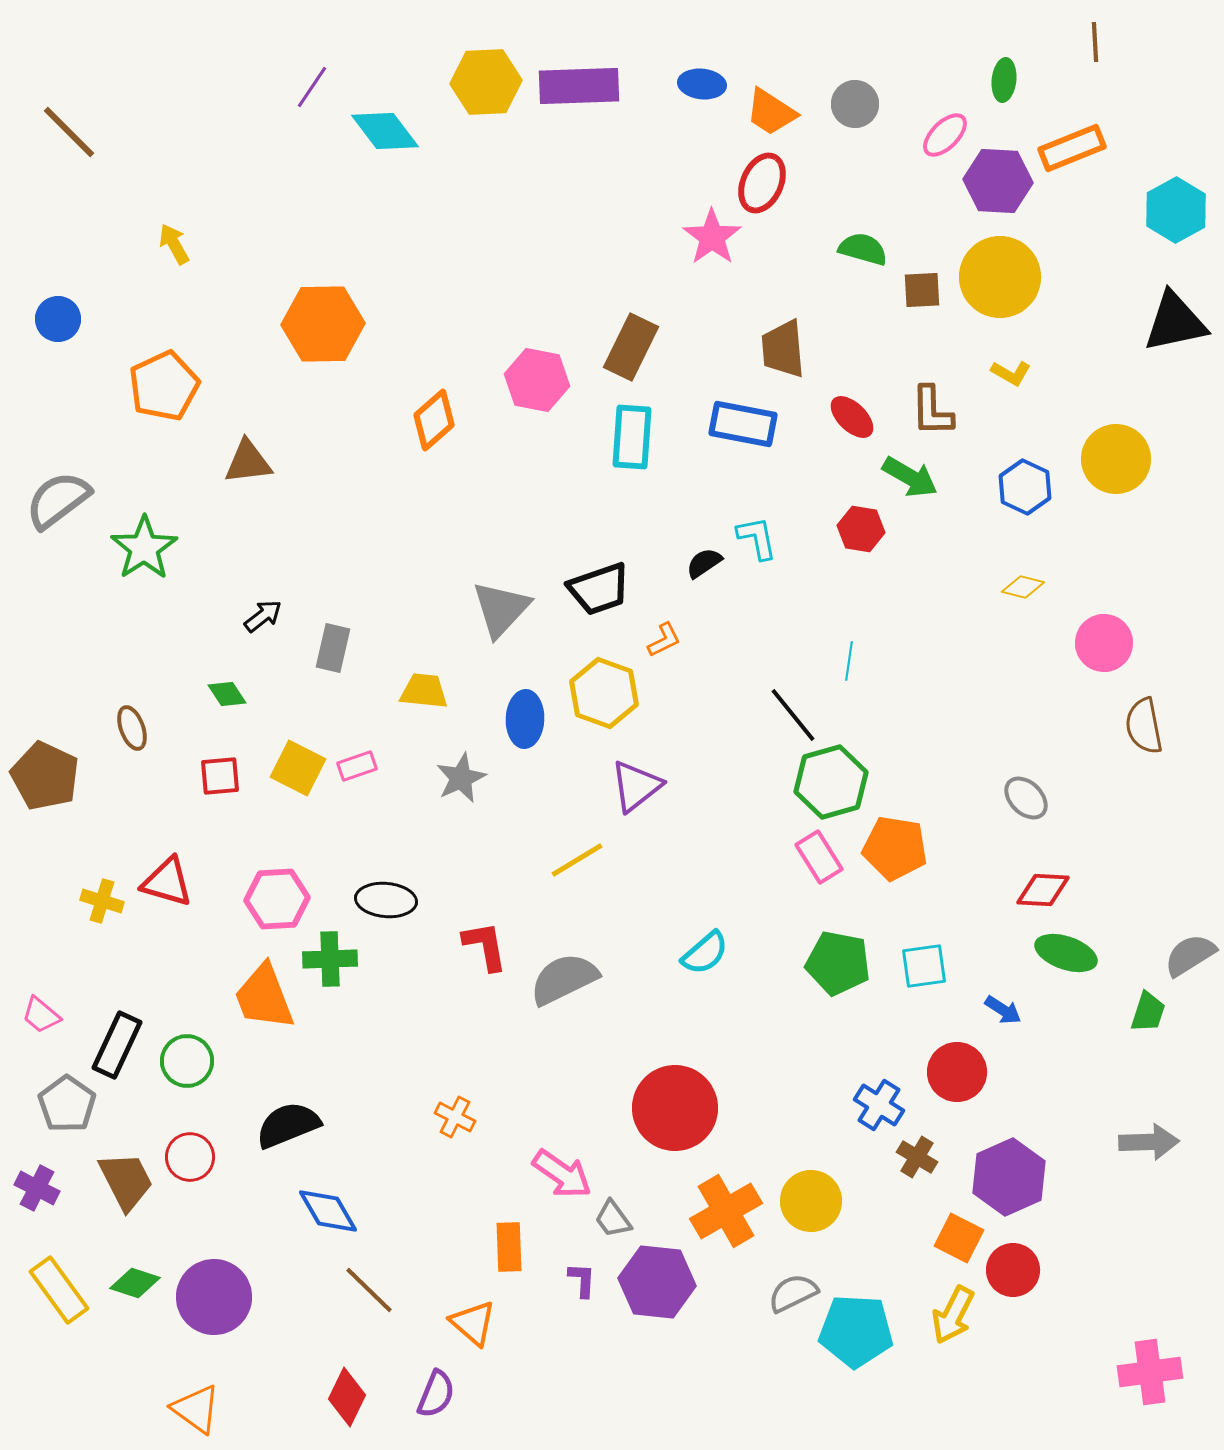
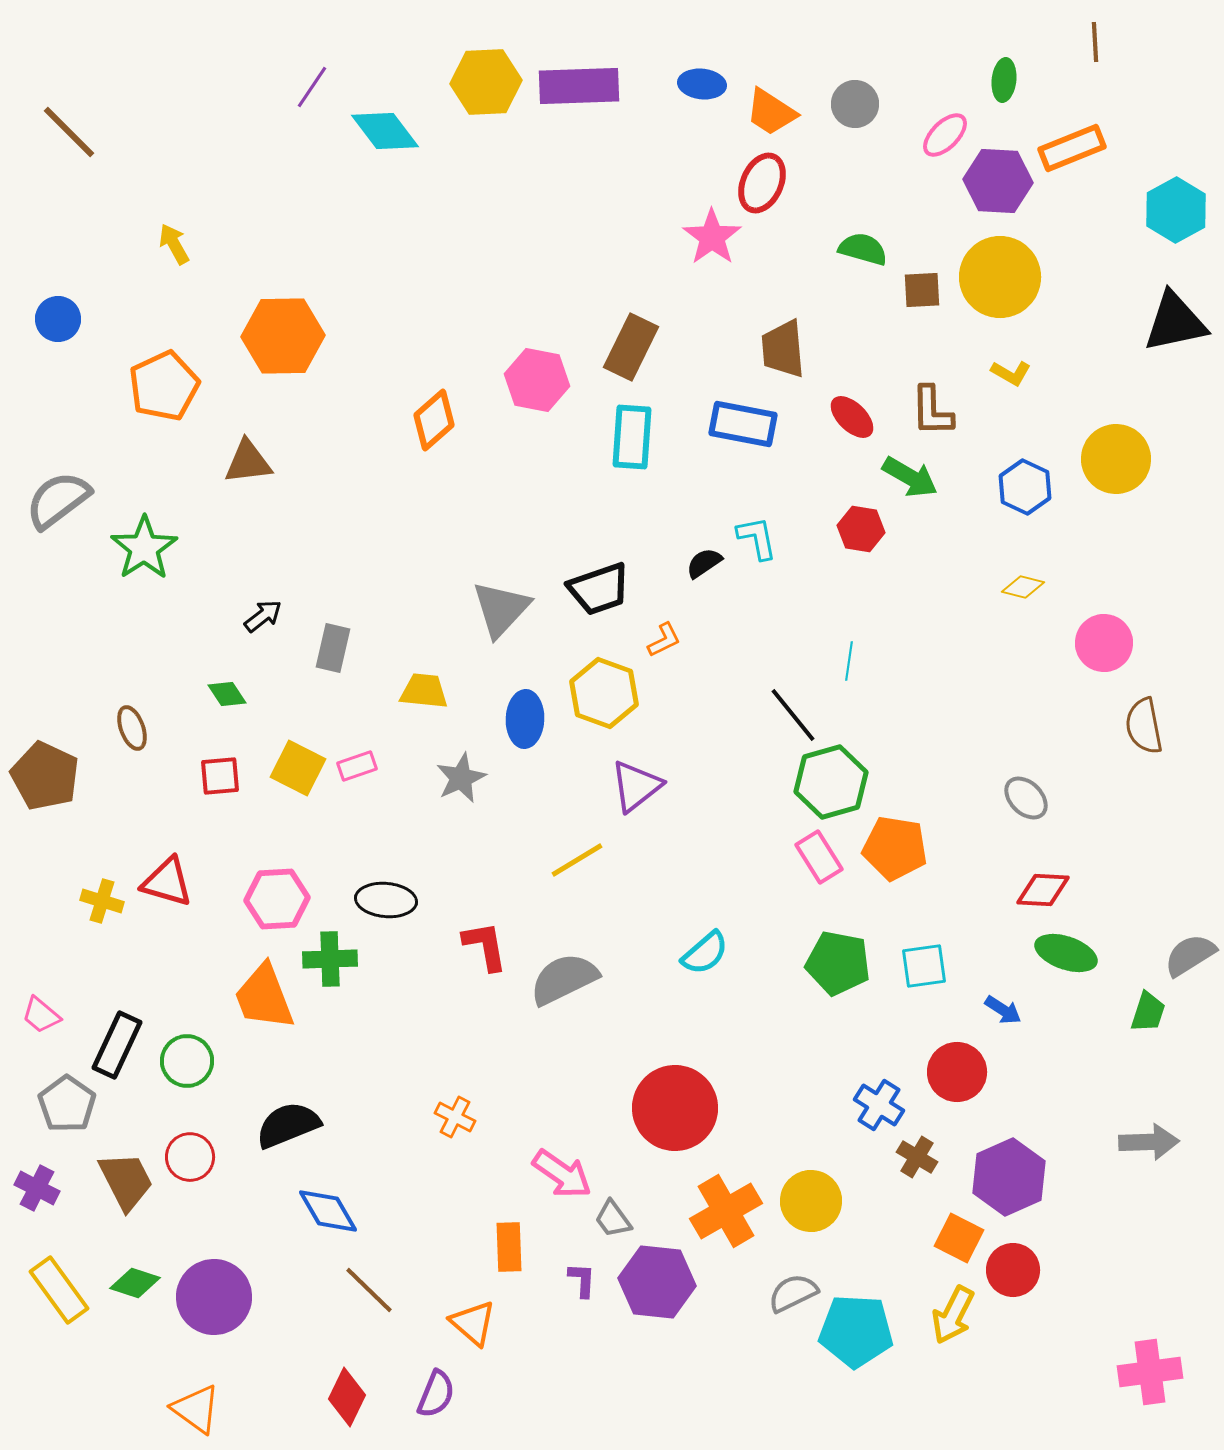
orange hexagon at (323, 324): moved 40 px left, 12 px down
